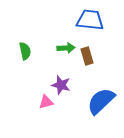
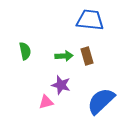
green arrow: moved 2 px left, 8 px down
